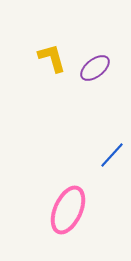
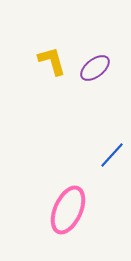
yellow L-shape: moved 3 px down
